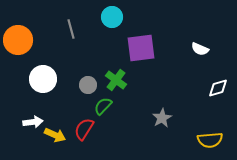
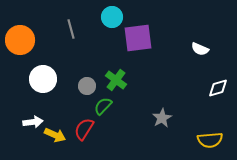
orange circle: moved 2 px right
purple square: moved 3 px left, 10 px up
gray circle: moved 1 px left, 1 px down
